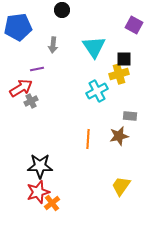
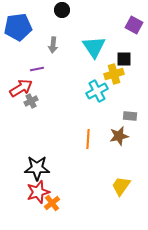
yellow cross: moved 5 px left
black star: moved 3 px left, 2 px down
